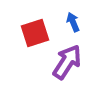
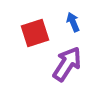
purple arrow: moved 2 px down
